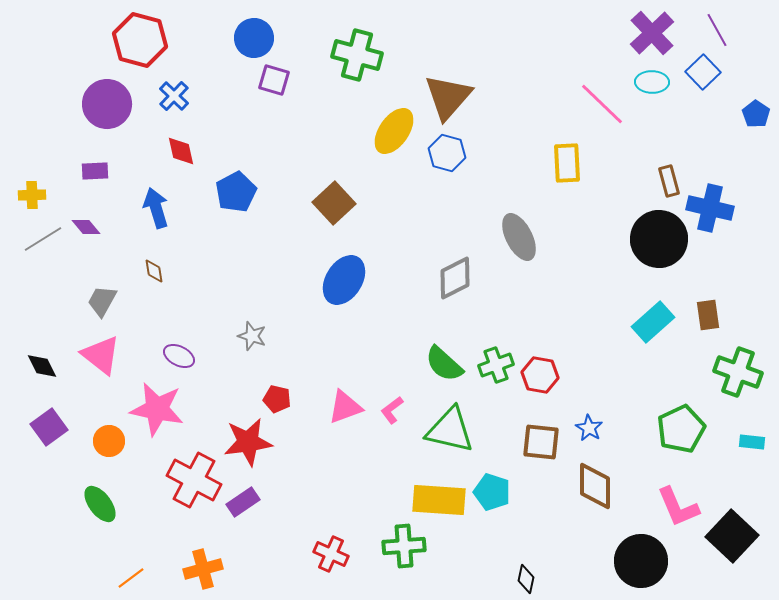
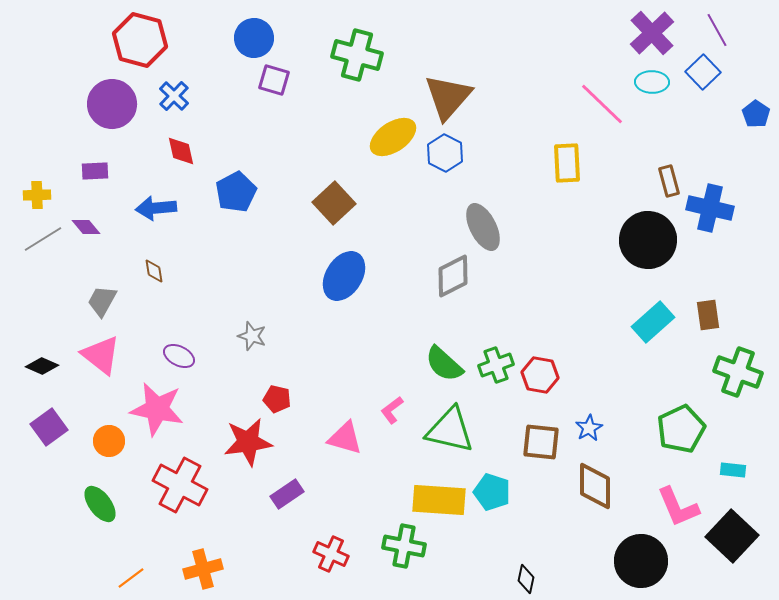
purple circle at (107, 104): moved 5 px right
yellow ellipse at (394, 131): moved 1 px left, 6 px down; rotated 21 degrees clockwise
blue hexagon at (447, 153): moved 2 px left; rotated 12 degrees clockwise
yellow cross at (32, 195): moved 5 px right
blue arrow at (156, 208): rotated 78 degrees counterclockwise
gray ellipse at (519, 237): moved 36 px left, 10 px up
black circle at (659, 239): moved 11 px left, 1 px down
gray diamond at (455, 278): moved 2 px left, 2 px up
blue ellipse at (344, 280): moved 4 px up
black diamond at (42, 366): rotated 40 degrees counterclockwise
pink triangle at (345, 407): moved 31 px down; rotated 36 degrees clockwise
blue star at (589, 428): rotated 12 degrees clockwise
cyan rectangle at (752, 442): moved 19 px left, 28 px down
red cross at (194, 480): moved 14 px left, 5 px down
purple rectangle at (243, 502): moved 44 px right, 8 px up
green cross at (404, 546): rotated 15 degrees clockwise
